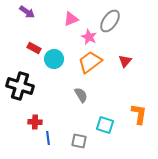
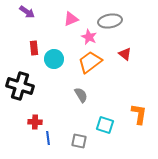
gray ellipse: rotated 45 degrees clockwise
red rectangle: rotated 56 degrees clockwise
red triangle: moved 7 px up; rotated 32 degrees counterclockwise
